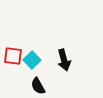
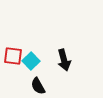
cyan square: moved 1 px left, 1 px down
